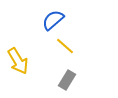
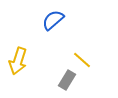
yellow line: moved 17 px right, 14 px down
yellow arrow: rotated 48 degrees clockwise
